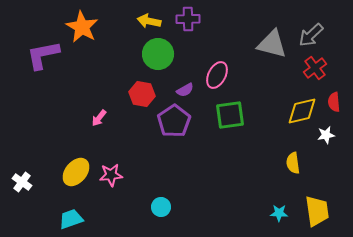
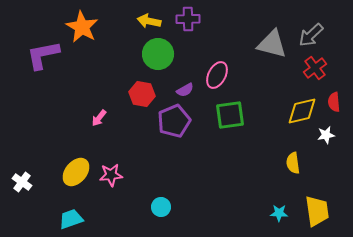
purple pentagon: rotated 12 degrees clockwise
